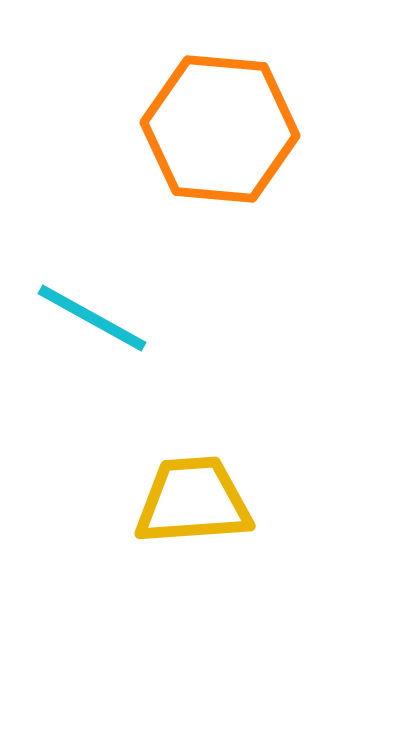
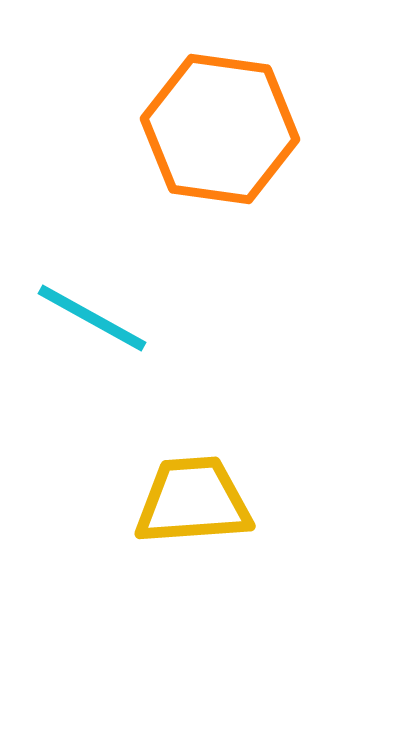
orange hexagon: rotated 3 degrees clockwise
